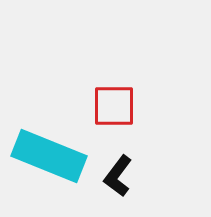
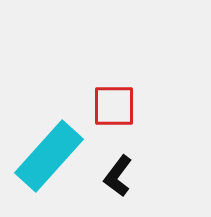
cyan rectangle: rotated 70 degrees counterclockwise
